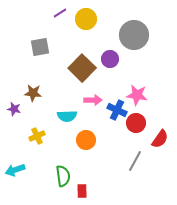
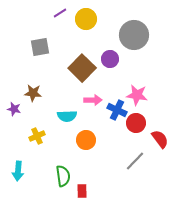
red semicircle: rotated 72 degrees counterclockwise
gray line: rotated 15 degrees clockwise
cyan arrow: moved 3 px right, 1 px down; rotated 66 degrees counterclockwise
